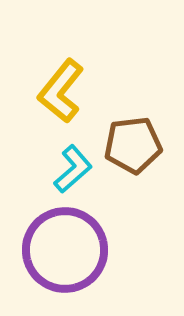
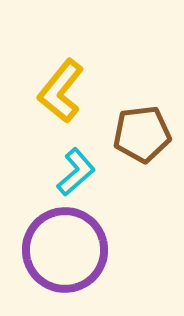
brown pentagon: moved 9 px right, 11 px up
cyan L-shape: moved 3 px right, 3 px down
